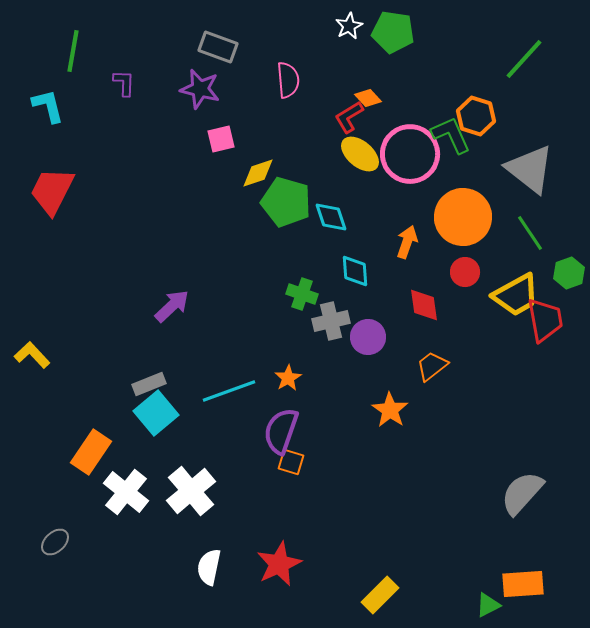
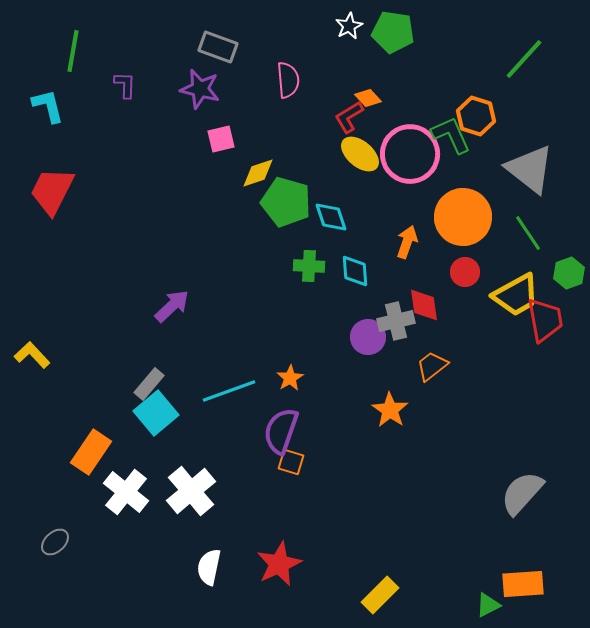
purple L-shape at (124, 83): moved 1 px right, 2 px down
green line at (530, 233): moved 2 px left
green cross at (302, 294): moved 7 px right, 28 px up; rotated 16 degrees counterclockwise
gray cross at (331, 321): moved 65 px right
orange star at (288, 378): moved 2 px right
gray rectangle at (149, 384): rotated 28 degrees counterclockwise
